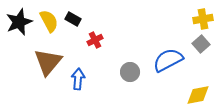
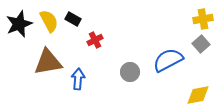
black star: moved 2 px down
brown triangle: rotated 40 degrees clockwise
